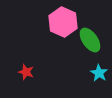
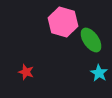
pink hexagon: rotated 8 degrees counterclockwise
green ellipse: moved 1 px right
